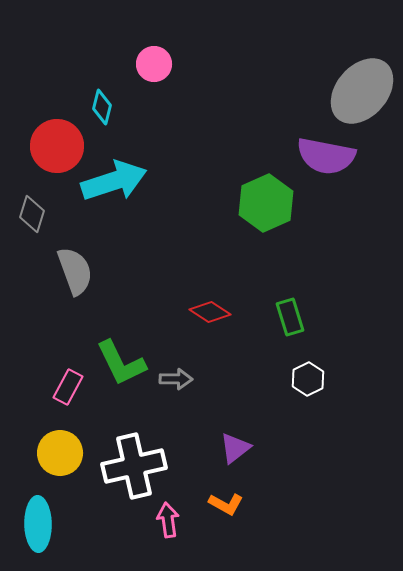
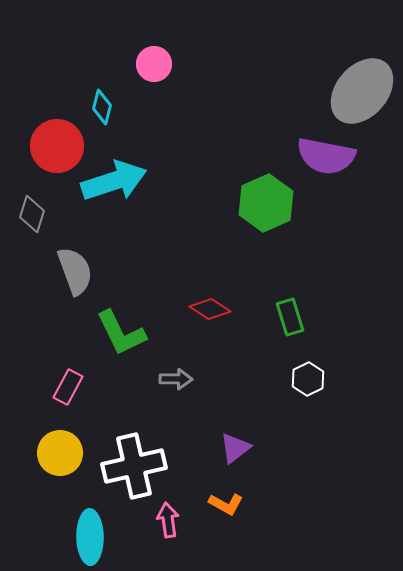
red diamond: moved 3 px up
green L-shape: moved 30 px up
cyan ellipse: moved 52 px right, 13 px down
